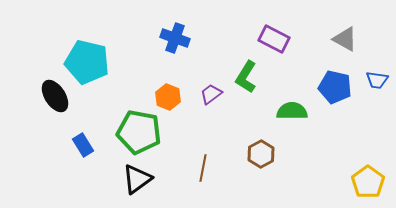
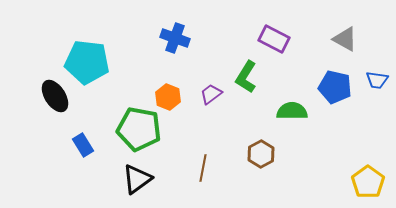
cyan pentagon: rotated 6 degrees counterclockwise
green pentagon: moved 3 px up
